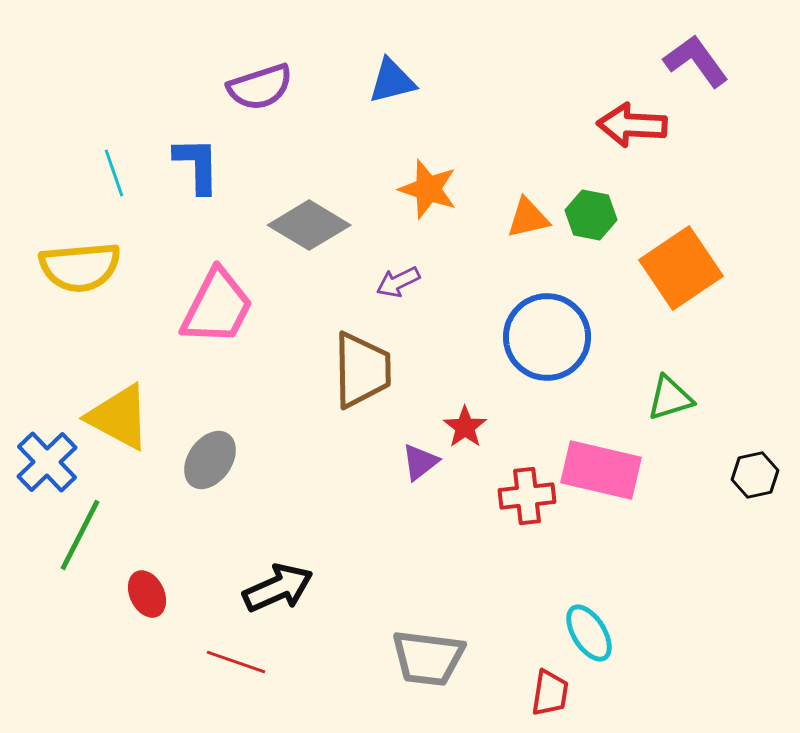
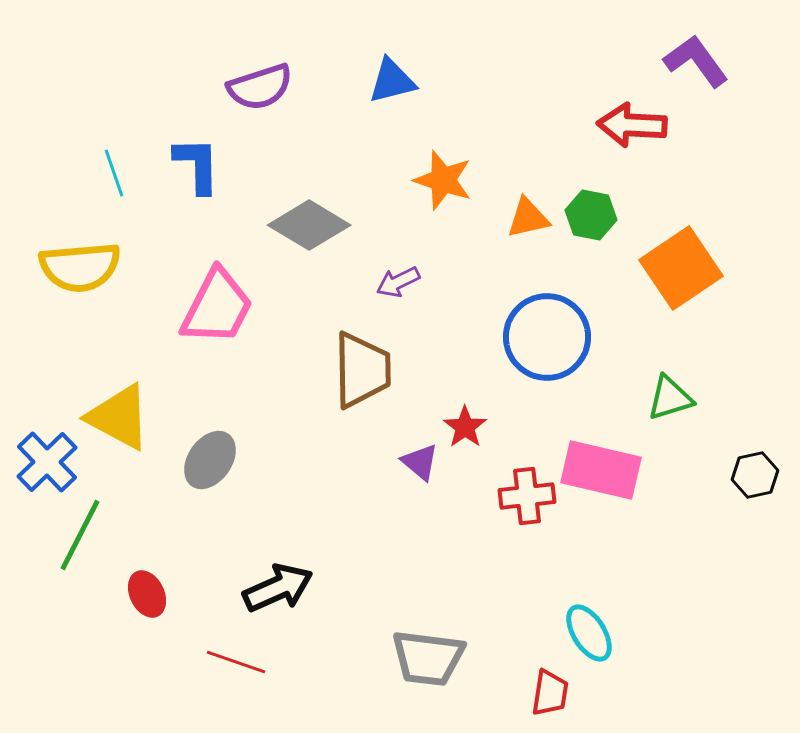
orange star: moved 15 px right, 9 px up
purple triangle: rotated 42 degrees counterclockwise
